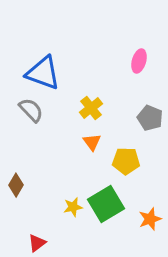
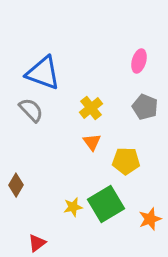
gray pentagon: moved 5 px left, 11 px up
